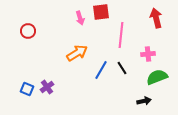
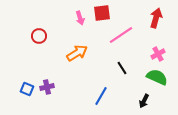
red square: moved 1 px right, 1 px down
red arrow: rotated 30 degrees clockwise
red circle: moved 11 px right, 5 px down
pink line: rotated 50 degrees clockwise
pink cross: moved 10 px right; rotated 24 degrees counterclockwise
blue line: moved 26 px down
green semicircle: rotated 45 degrees clockwise
purple cross: rotated 24 degrees clockwise
black arrow: rotated 128 degrees clockwise
